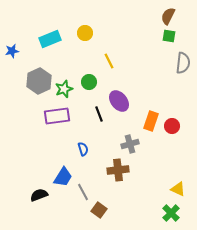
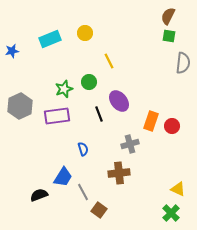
gray hexagon: moved 19 px left, 25 px down
brown cross: moved 1 px right, 3 px down
